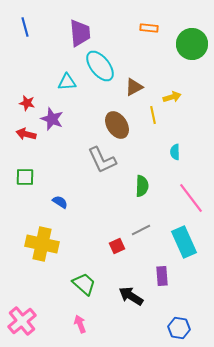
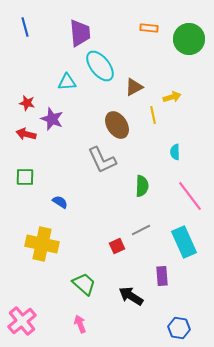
green circle: moved 3 px left, 5 px up
pink line: moved 1 px left, 2 px up
